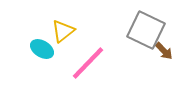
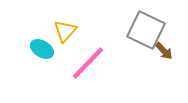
yellow triangle: moved 2 px right; rotated 10 degrees counterclockwise
